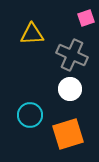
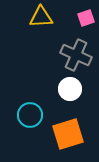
yellow triangle: moved 9 px right, 17 px up
gray cross: moved 4 px right
